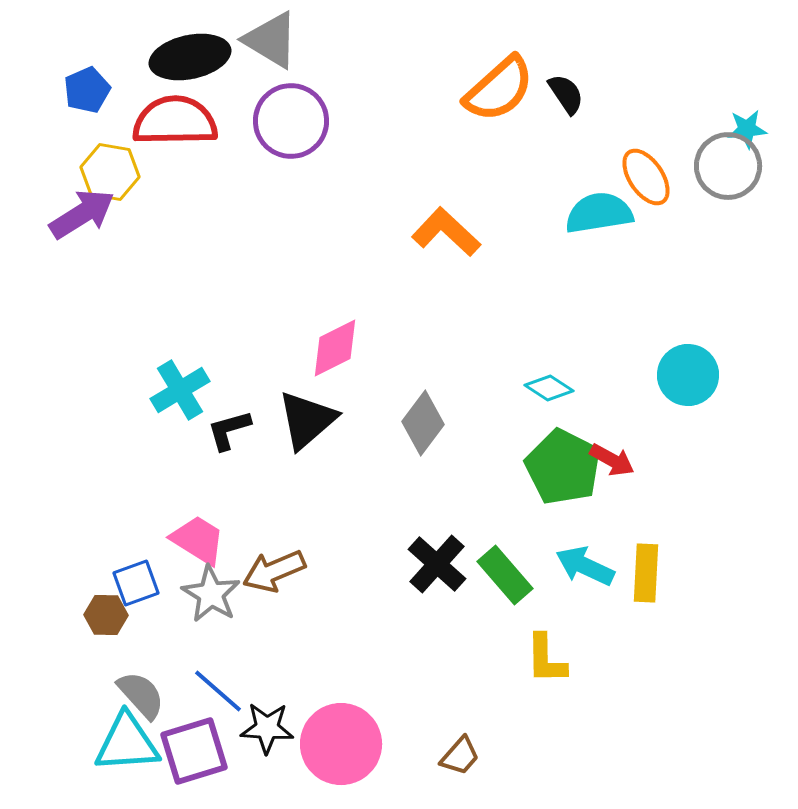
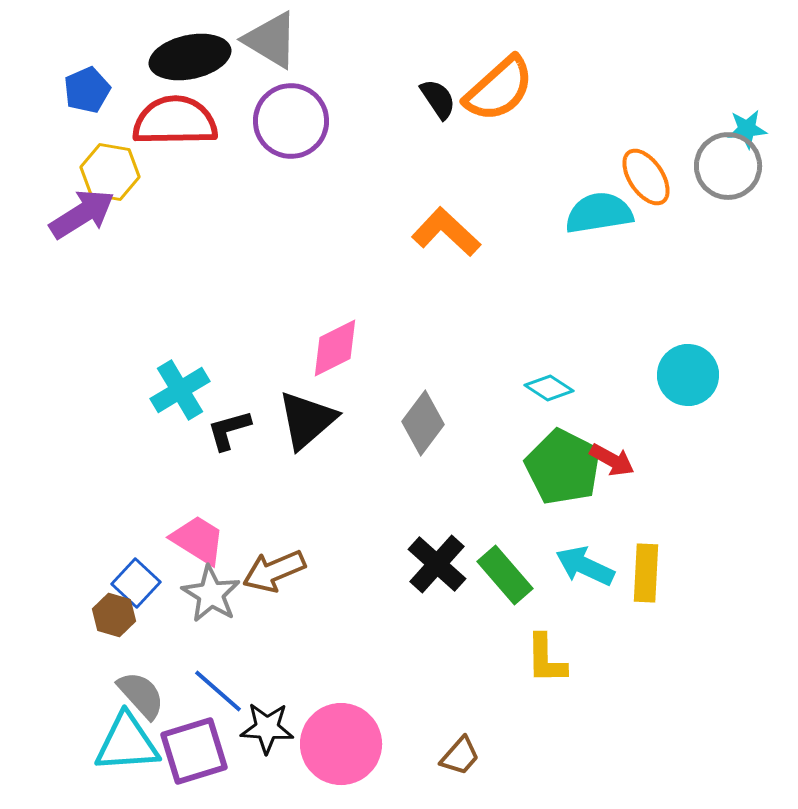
black semicircle: moved 128 px left, 5 px down
blue square: rotated 27 degrees counterclockwise
brown hexagon: moved 8 px right; rotated 15 degrees clockwise
